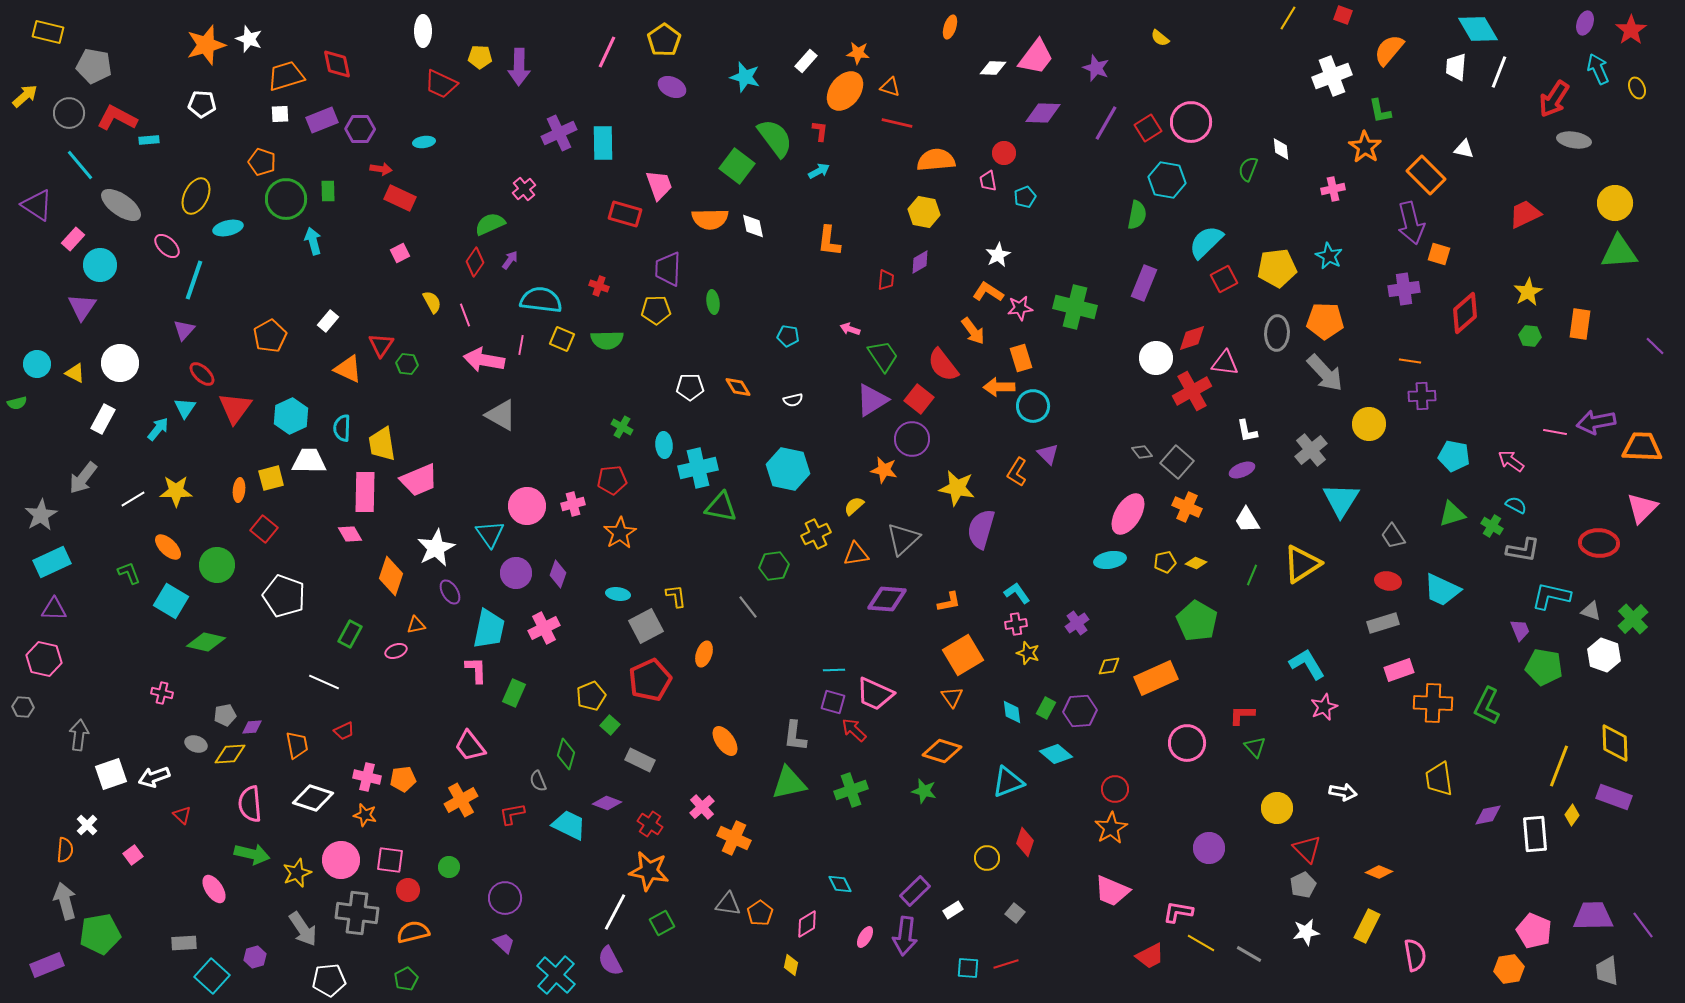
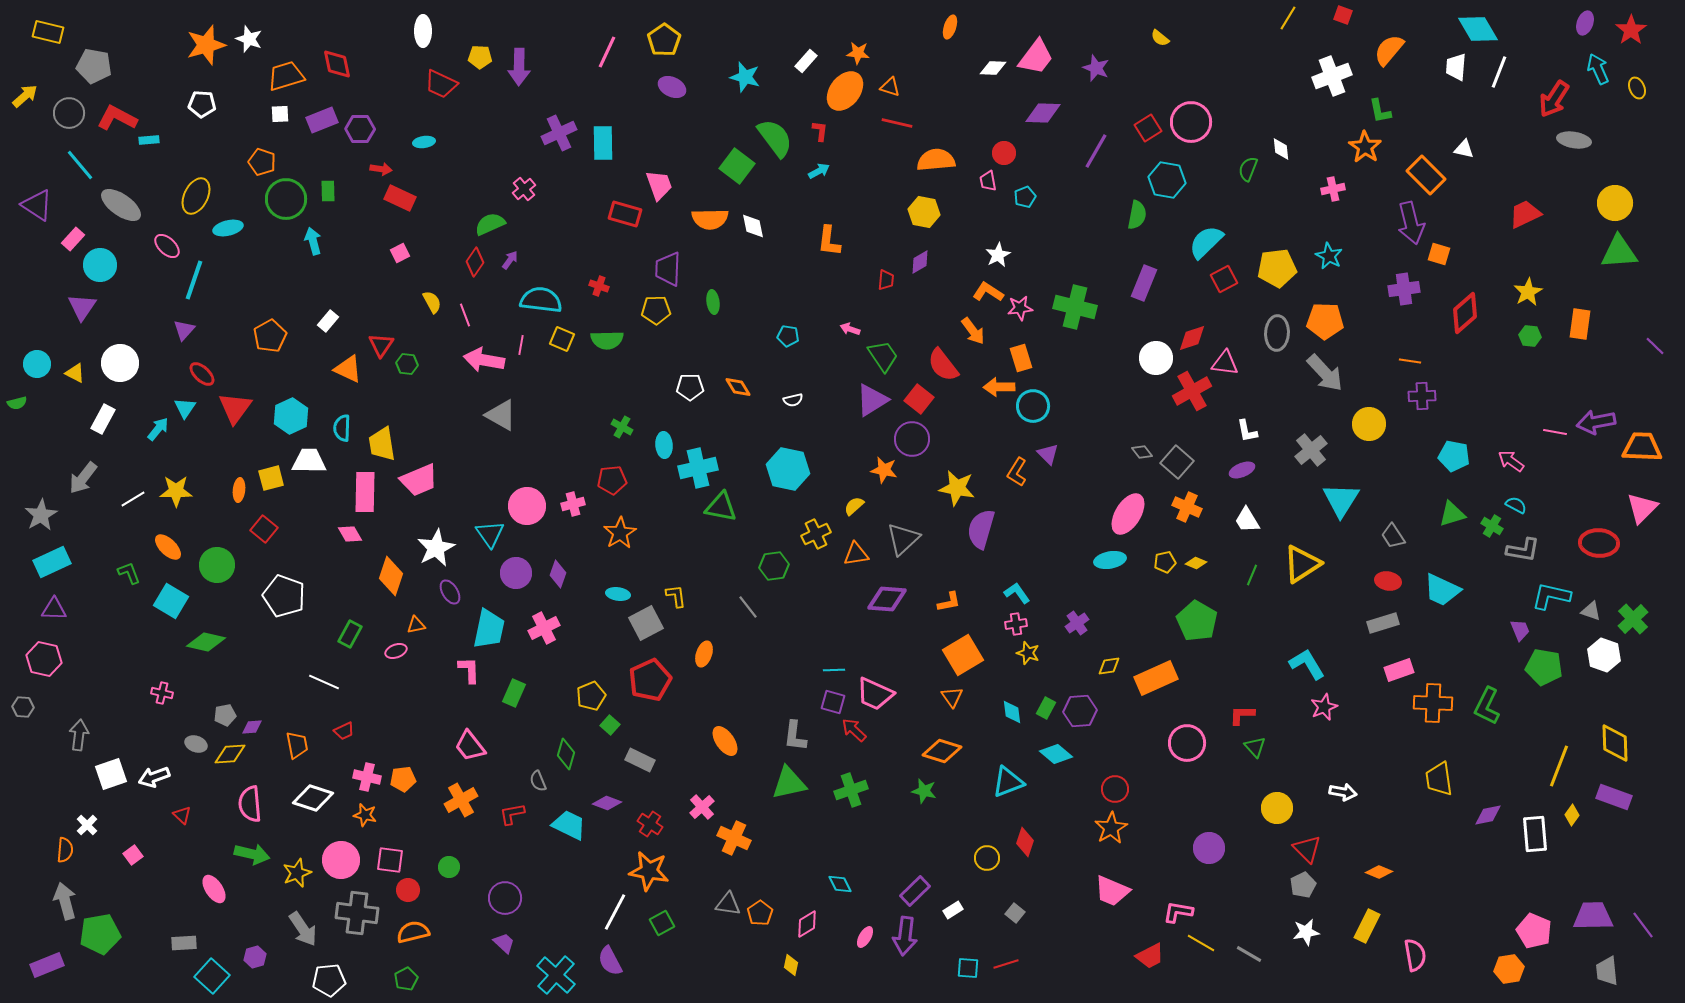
purple line at (1106, 123): moved 10 px left, 28 px down
gray square at (646, 626): moved 3 px up
pink L-shape at (476, 670): moved 7 px left
